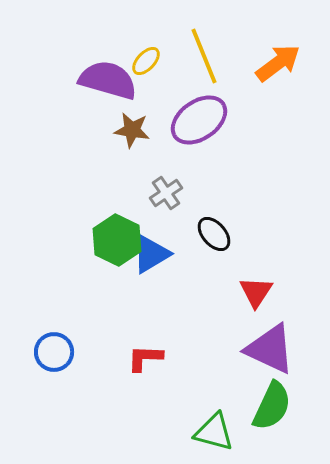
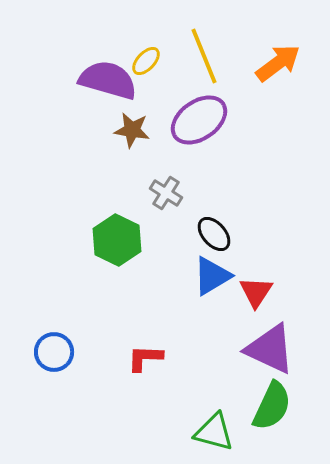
gray cross: rotated 24 degrees counterclockwise
blue triangle: moved 61 px right, 22 px down
